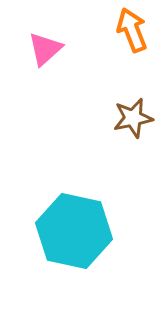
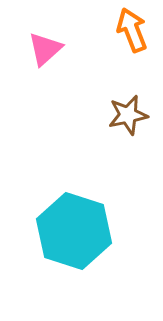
brown star: moved 5 px left, 3 px up
cyan hexagon: rotated 6 degrees clockwise
